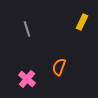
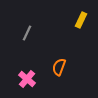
yellow rectangle: moved 1 px left, 2 px up
gray line: moved 4 px down; rotated 42 degrees clockwise
